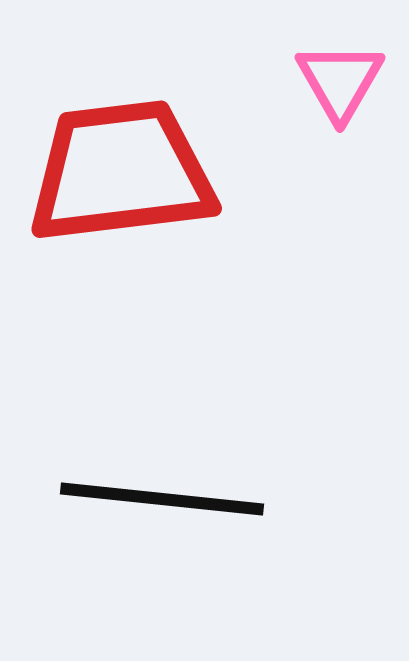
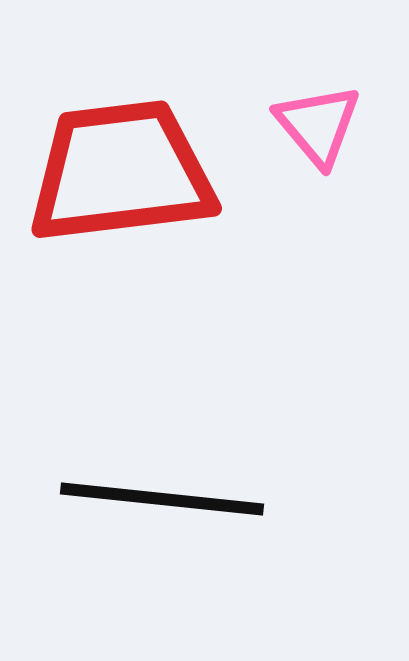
pink triangle: moved 22 px left, 44 px down; rotated 10 degrees counterclockwise
